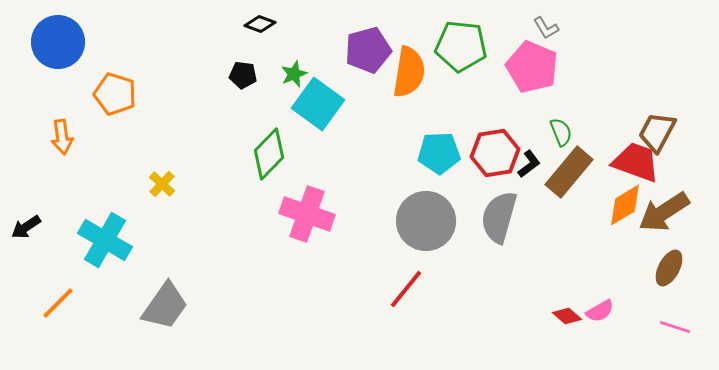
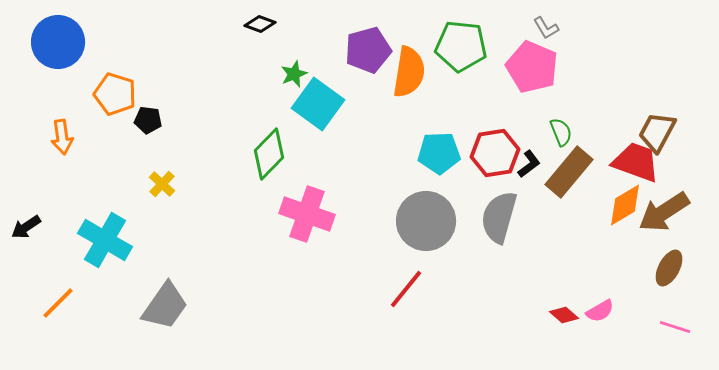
black pentagon: moved 95 px left, 45 px down
red diamond: moved 3 px left, 1 px up
